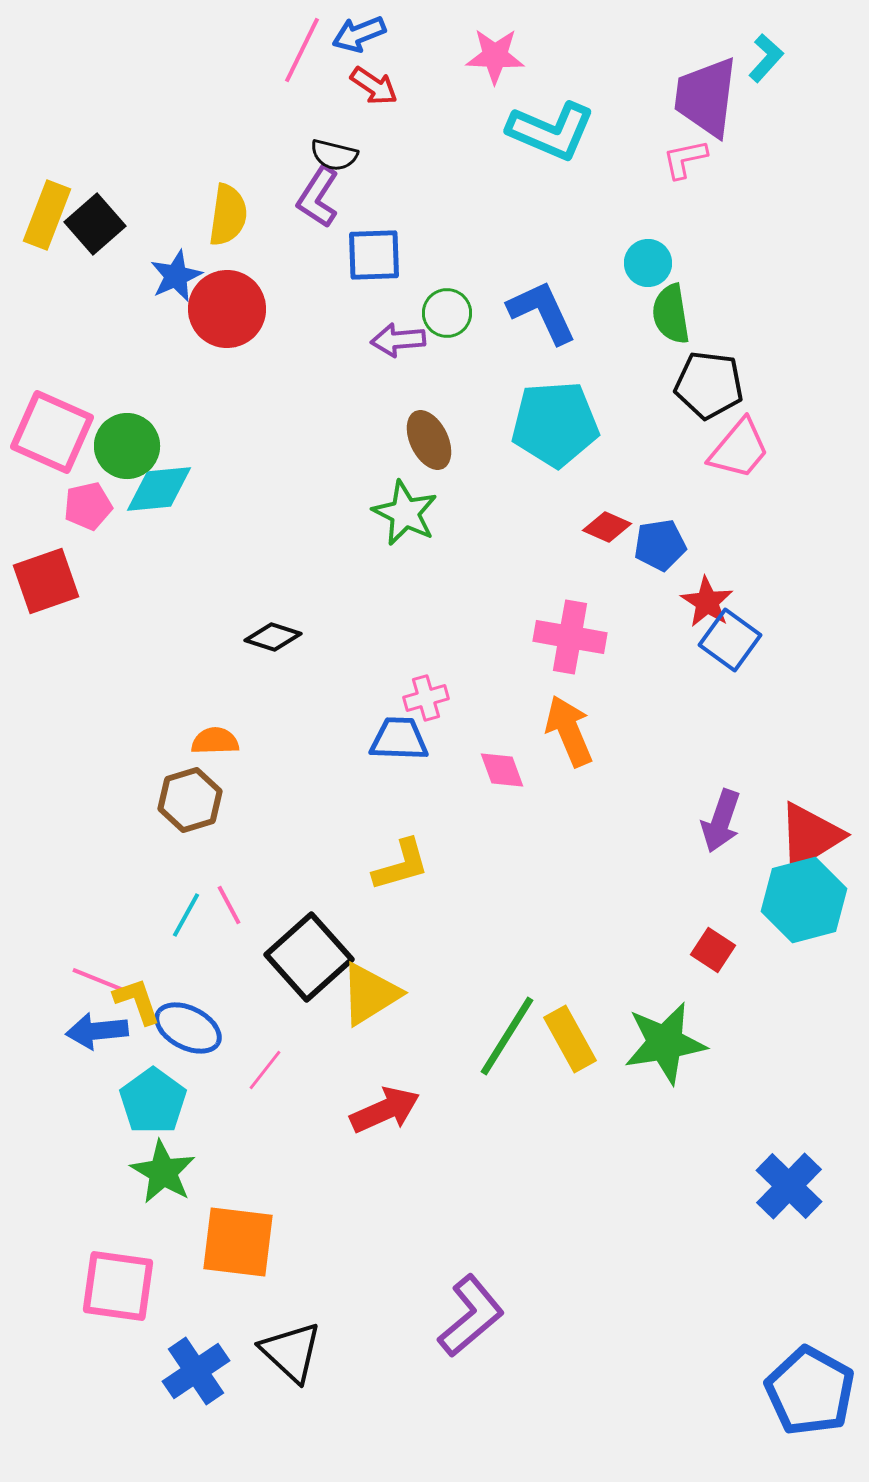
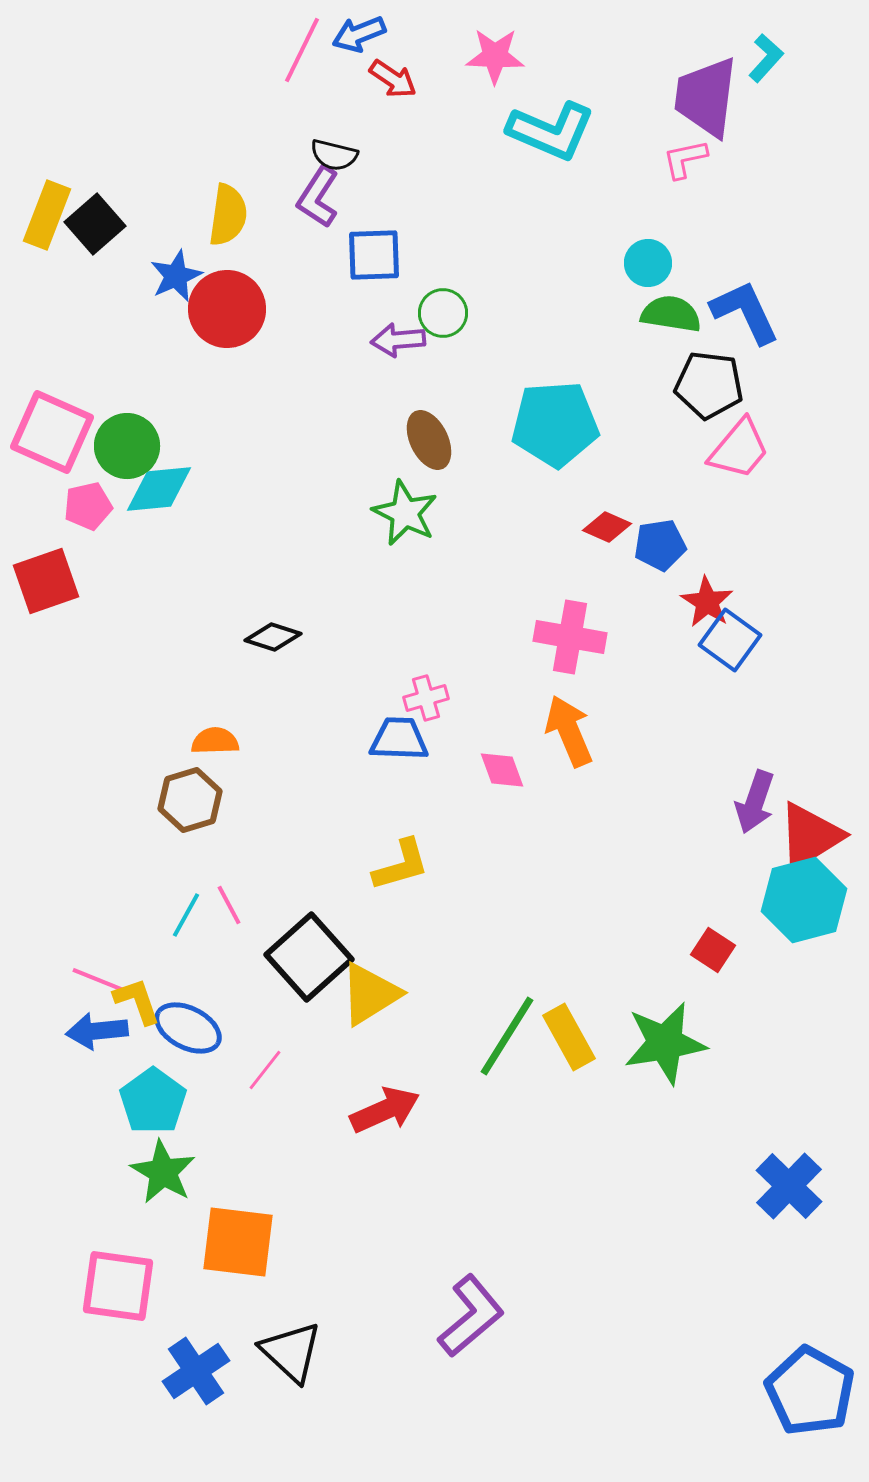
red arrow at (374, 86): moved 19 px right, 7 px up
blue L-shape at (542, 312): moved 203 px right
green circle at (447, 313): moved 4 px left
green semicircle at (671, 314): rotated 108 degrees clockwise
purple arrow at (721, 821): moved 34 px right, 19 px up
yellow rectangle at (570, 1039): moved 1 px left, 2 px up
